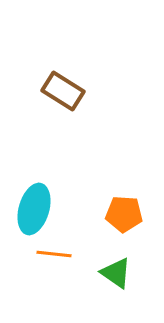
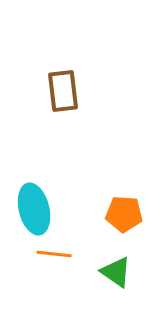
brown rectangle: rotated 51 degrees clockwise
cyan ellipse: rotated 30 degrees counterclockwise
green triangle: moved 1 px up
